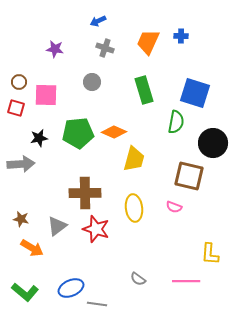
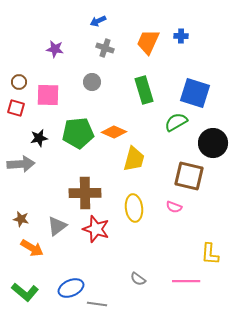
pink square: moved 2 px right
green semicircle: rotated 130 degrees counterclockwise
